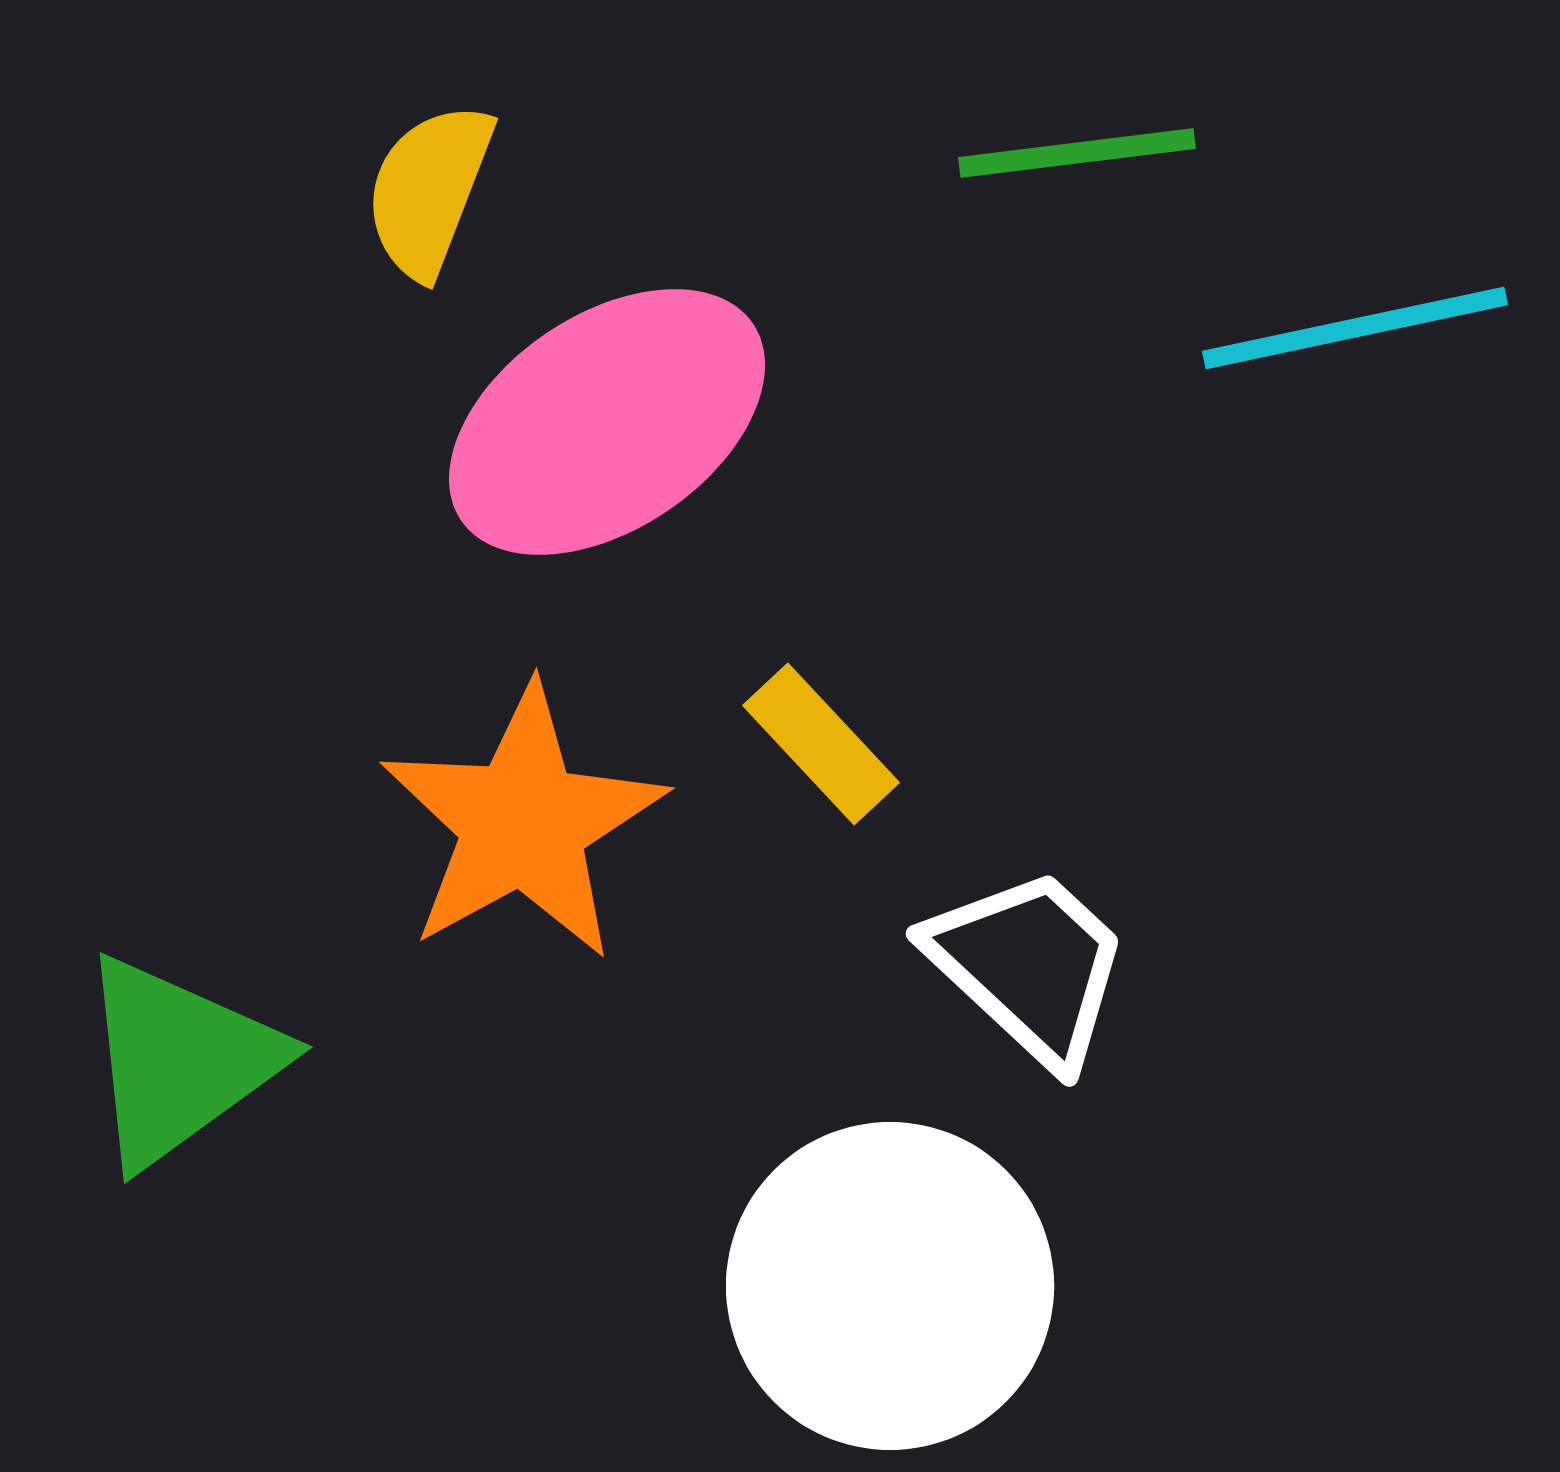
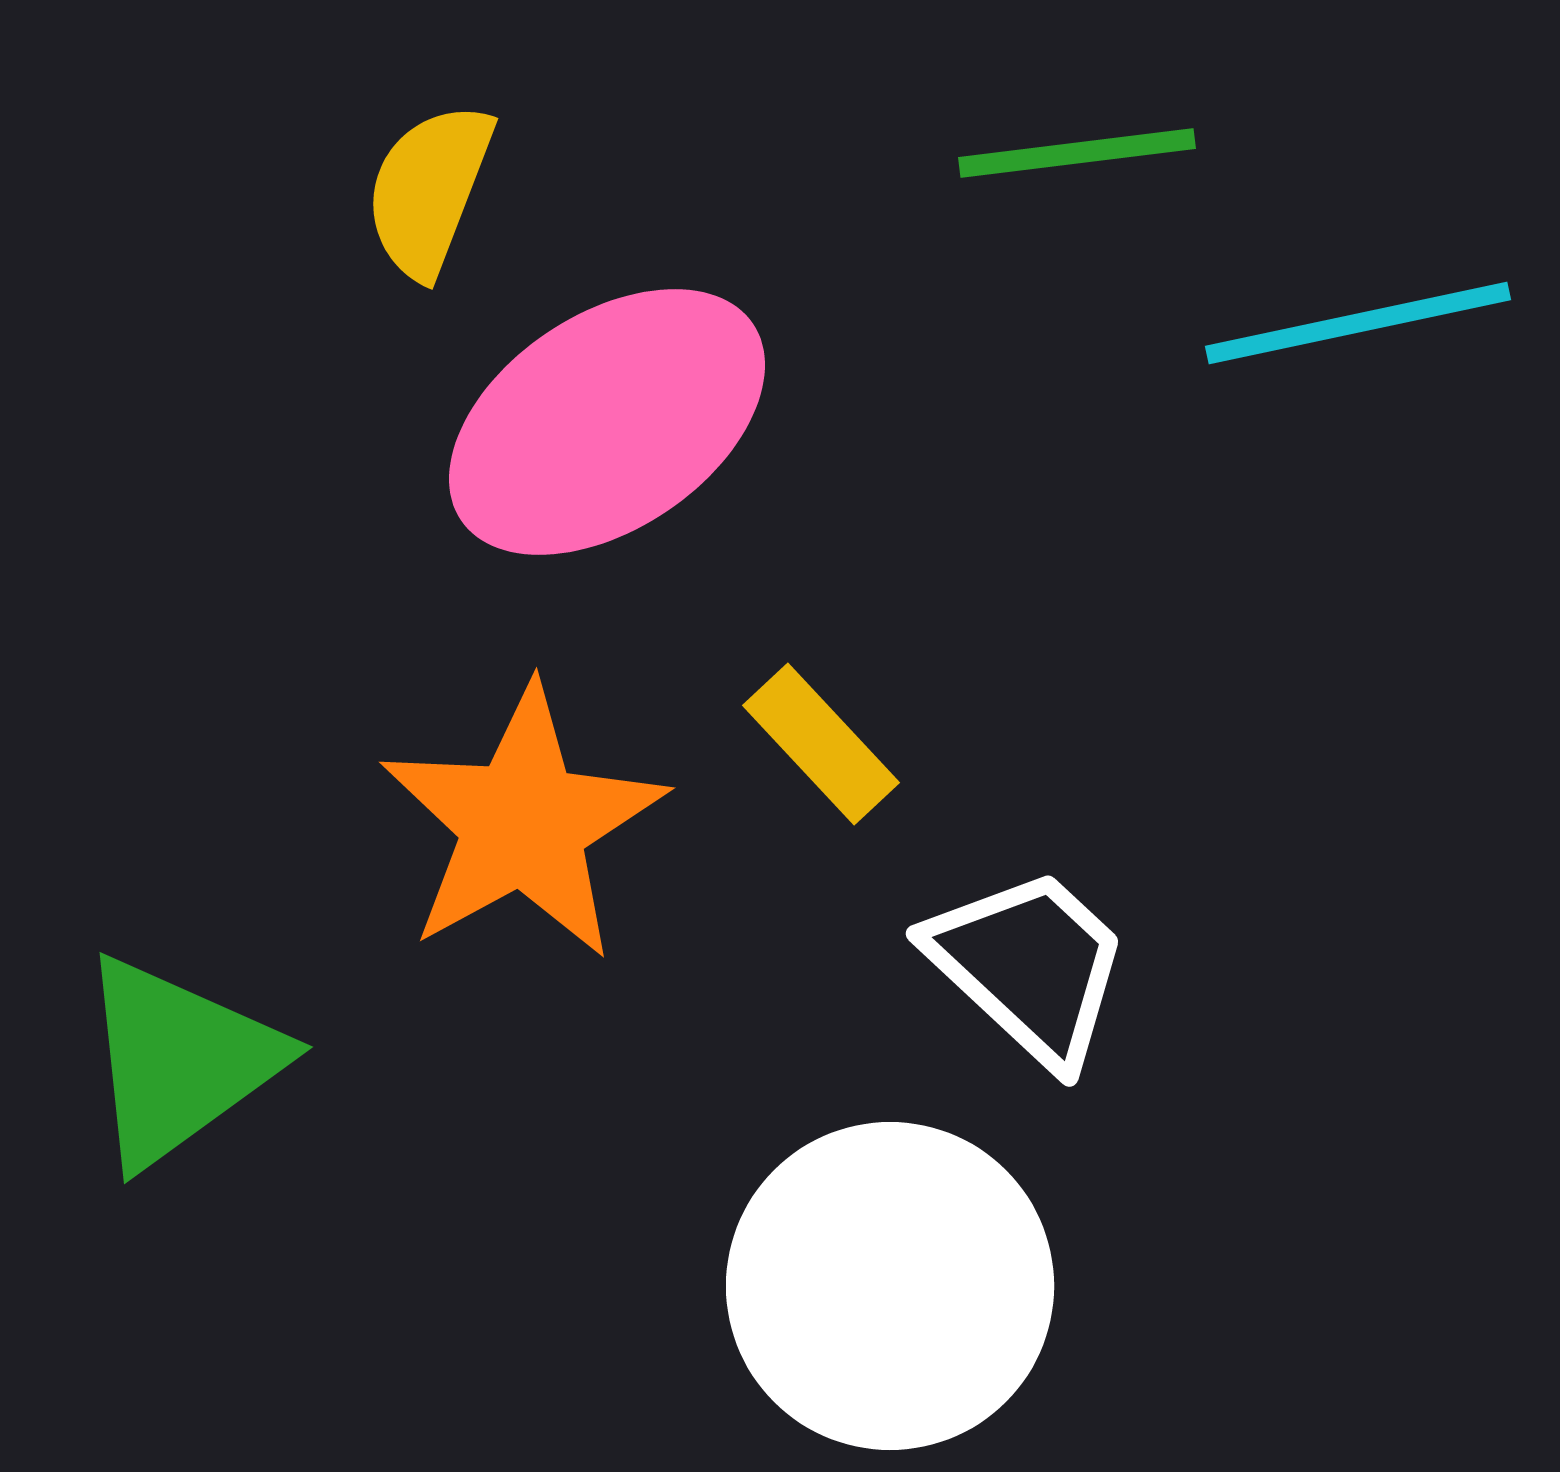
cyan line: moved 3 px right, 5 px up
